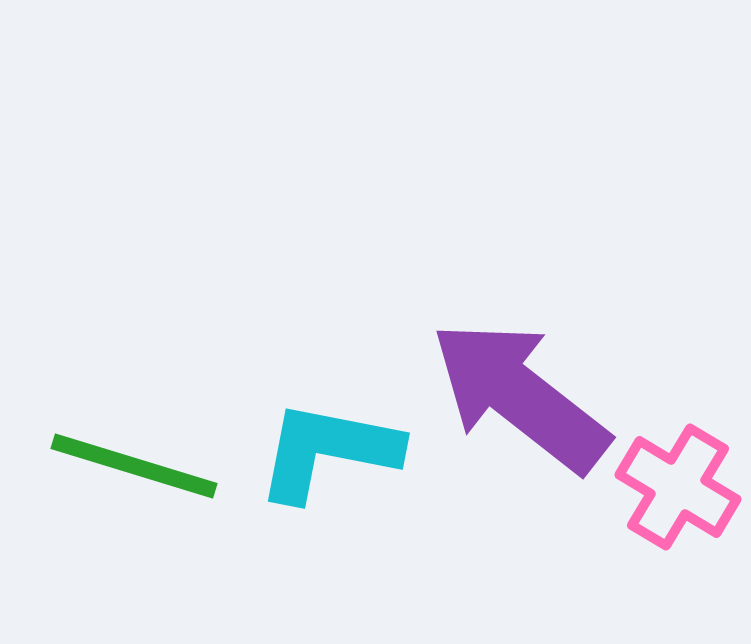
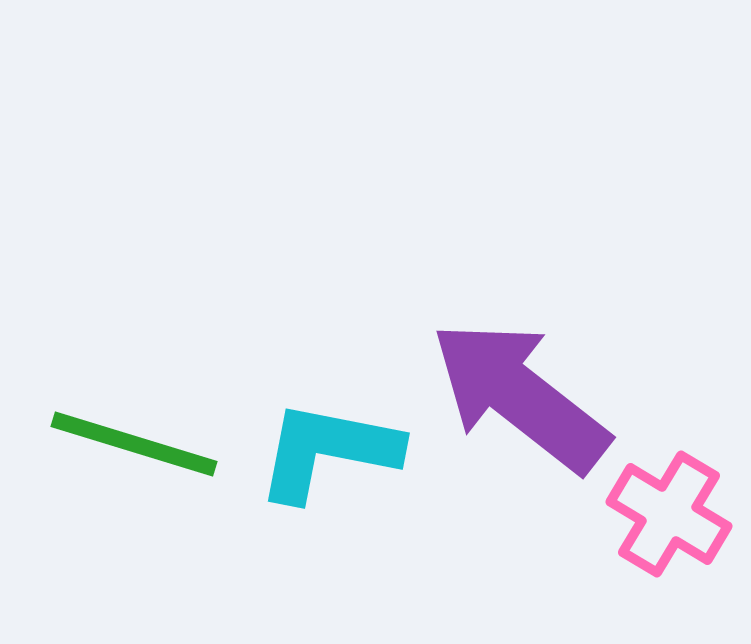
green line: moved 22 px up
pink cross: moved 9 px left, 27 px down
